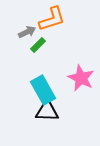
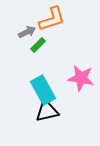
pink star: rotated 16 degrees counterclockwise
black triangle: rotated 15 degrees counterclockwise
